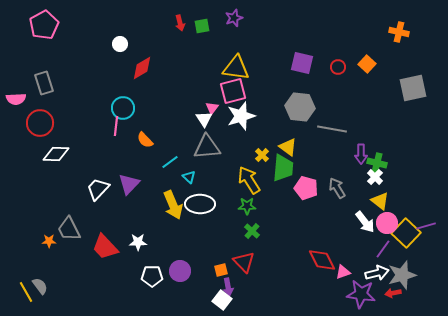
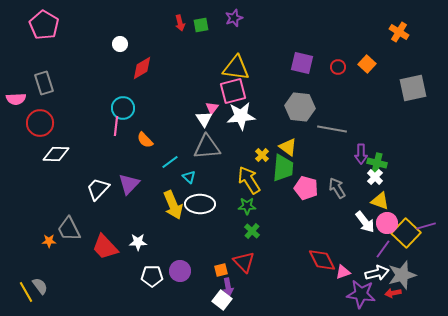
pink pentagon at (44, 25): rotated 12 degrees counterclockwise
green square at (202, 26): moved 1 px left, 1 px up
orange cross at (399, 32): rotated 18 degrees clockwise
white star at (241, 116): rotated 12 degrees clockwise
yellow triangle at (380, 201): rotated 18 degrees counterclockwise
